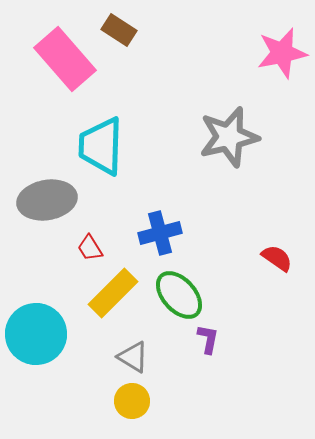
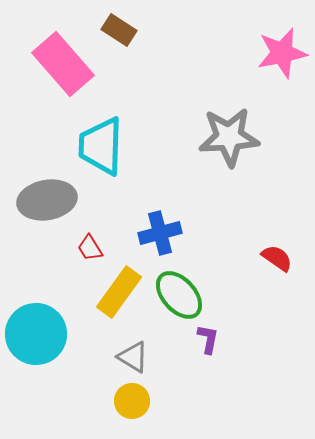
pink rectangle: moved 2 px left, 5 px down
gray star: rotated 10 degrees clockwise
yellow rectangle: moved 6 px right, 1 px up; rotated 9 degrees counterclockwise
